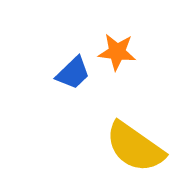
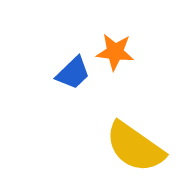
orange star: moved 2 px left
